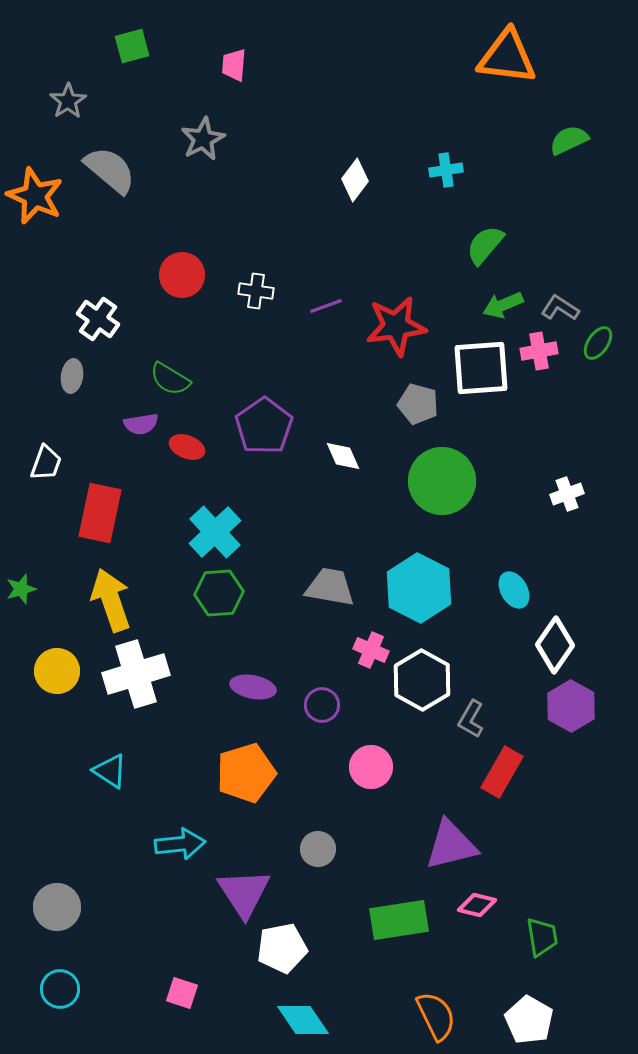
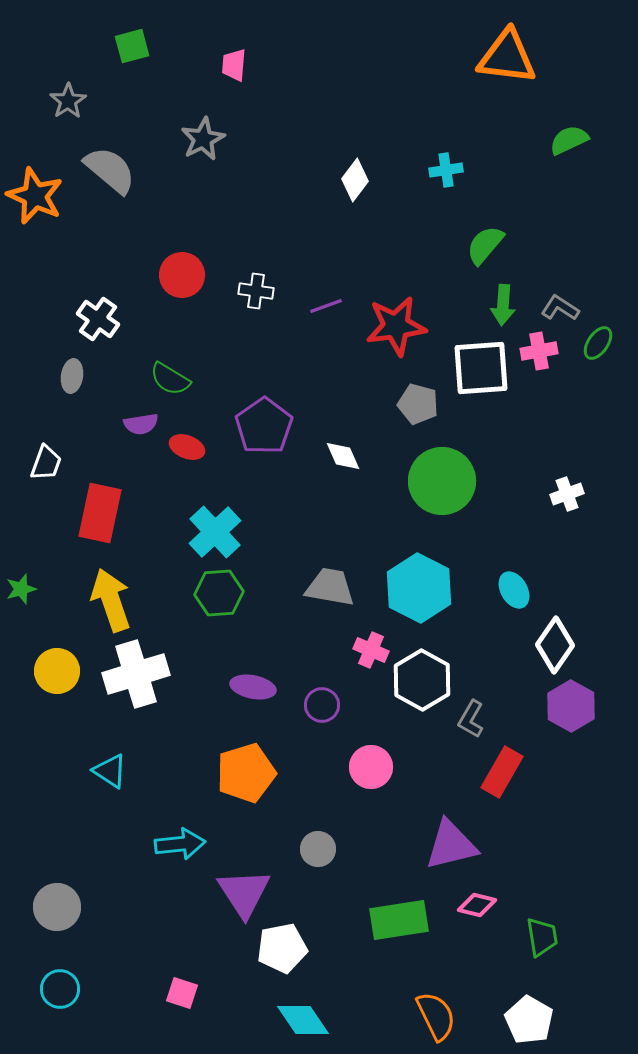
green arrow at (503, 305): rotated 63 degrees counterclockwise
